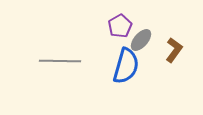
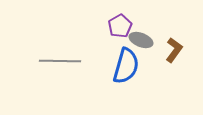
gray ellipse: rotated 70 degrees clockwise
